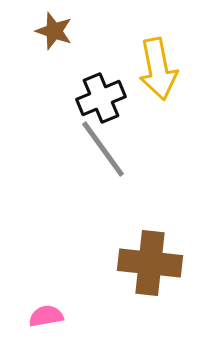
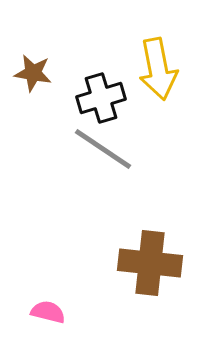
brown star: moved 21 px left, 42 px down; rotated 9 degrees counterclockwise
black cross: rotated 6 degrees clockwise
gray line: rotated 20 degrees counterclockwise
pink semicircle: moved 2 px right, 4 px up; rotated 24 degrees clockwise
